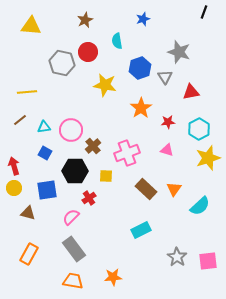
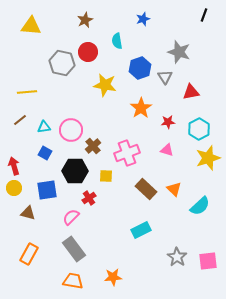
black line at (204, 12): moved 3 px down
orange triangle at (174, 189): rotated 21 degrees counterclockwise
